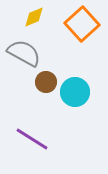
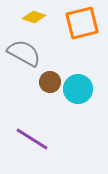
yellow diamond: rotated 40 degrees clockwise
orange square: moved 1 px up; rotated 28 degrees clockwise
brown circle: moved 4 px right
cyan circle: moved 3 px right, 3 px up
